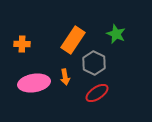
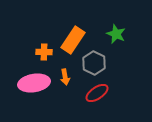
orange cross: moved 22 px right, 8 px down
